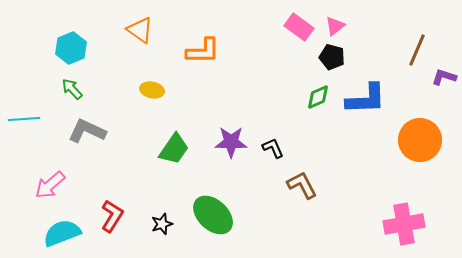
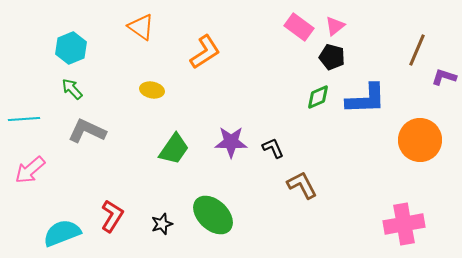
orange triangle: moved 1 px right, 3 px up
orange L-shape: moved 2 px right, 1 px down; rotated 33 degrees counterclockwise
pink arrow: moved 20 px left, 15 px up
